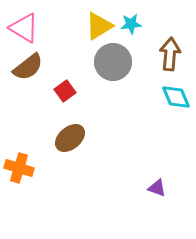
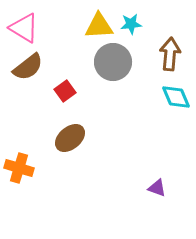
yellow triangle: rotated 28 degrees clockwise
